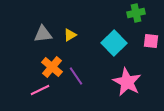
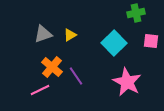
gray triangle: rotated 12 degrees counterclockwise
